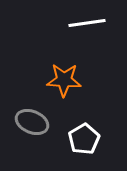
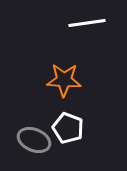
gray ellipse: moved 2 px right, 18 px down
white pentagon: moved 16 px left, 11 px up; rotated 20 degrees counterclockwise
